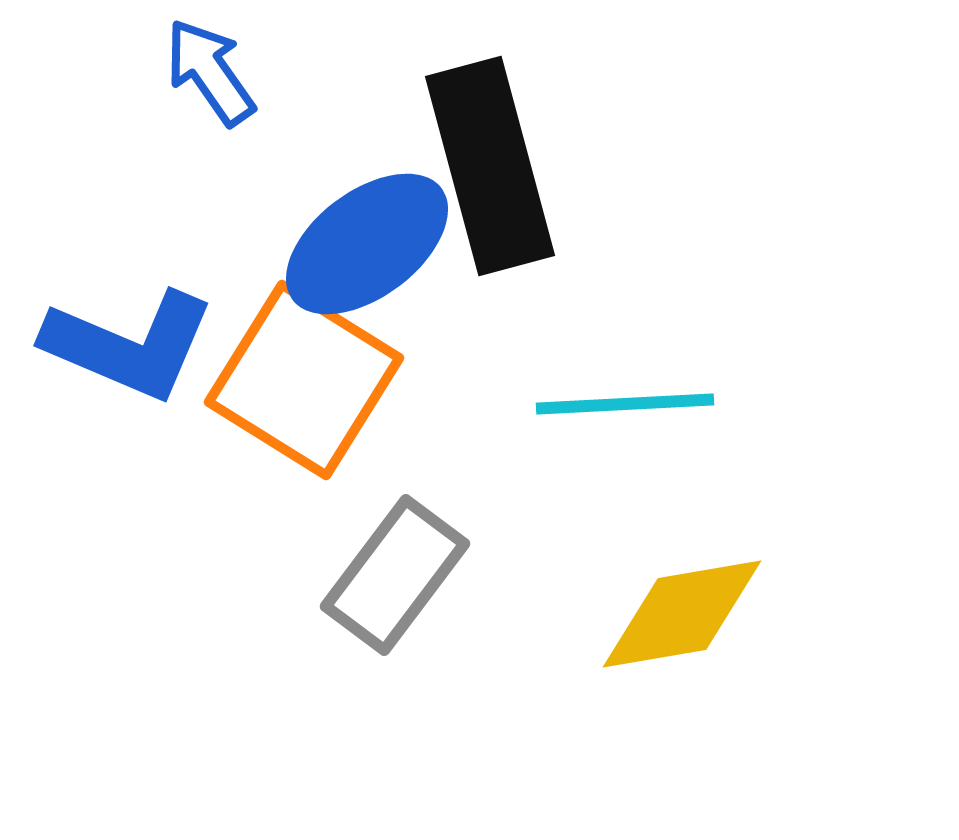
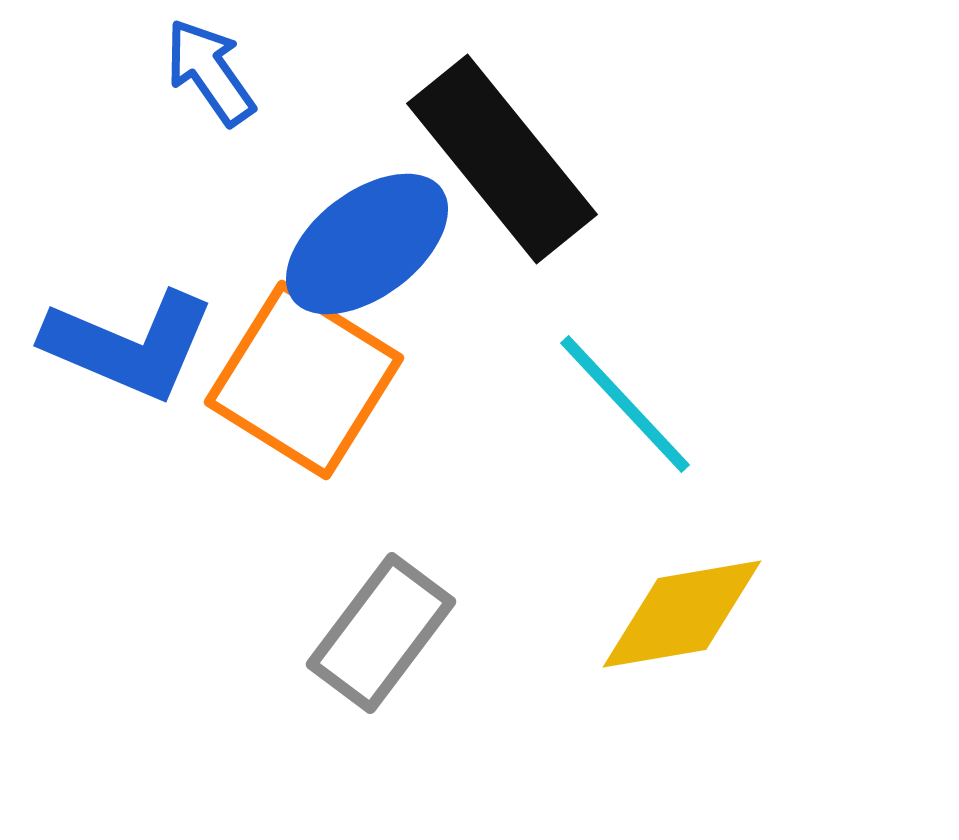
black rectangle: moved 12 px right, 7 px up; rotated 24 degrees counterclockwise
cyan line: rotated 50 degrees clockwise
gray rectangle: moved 14 px left, 58 px down
